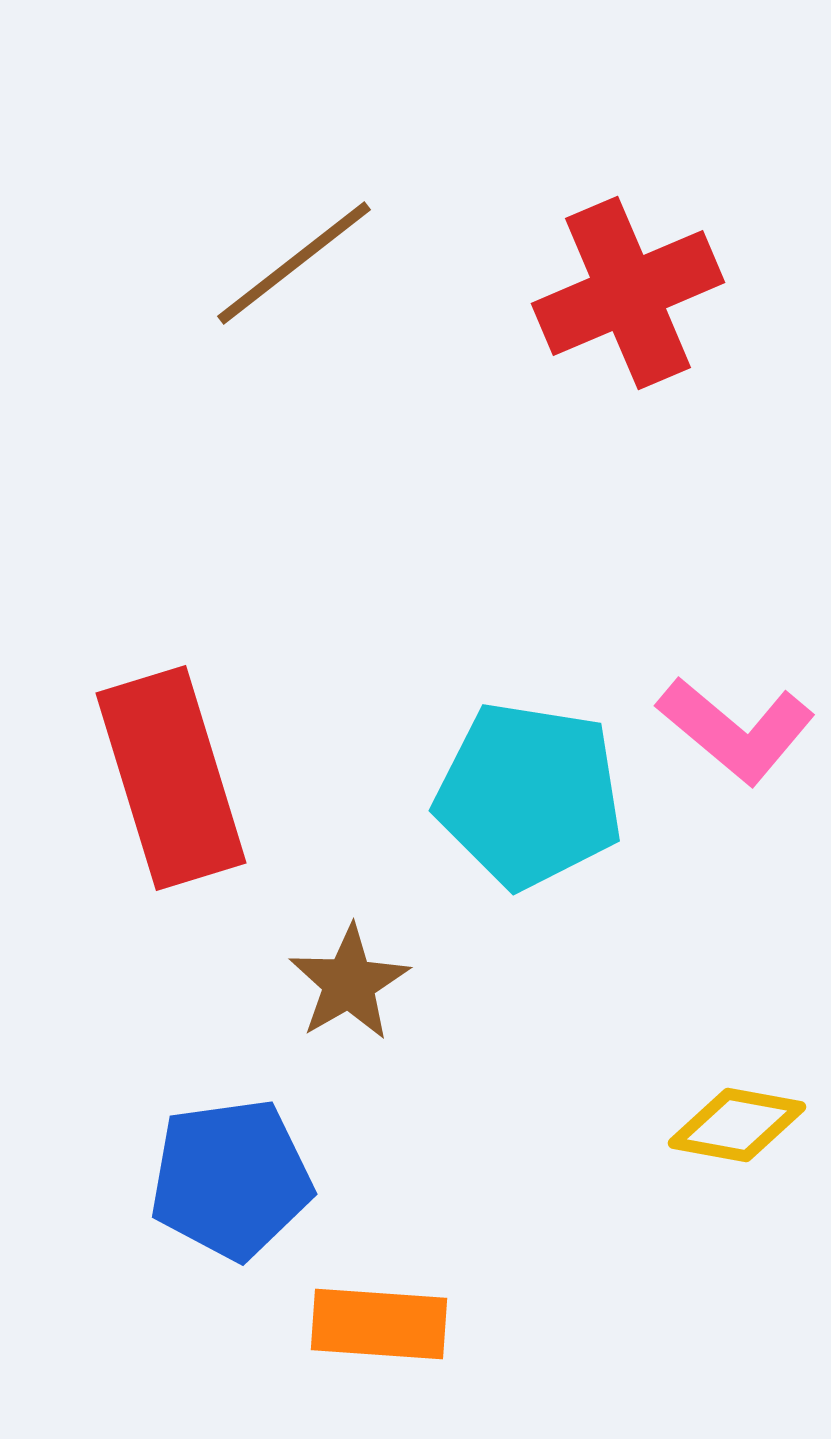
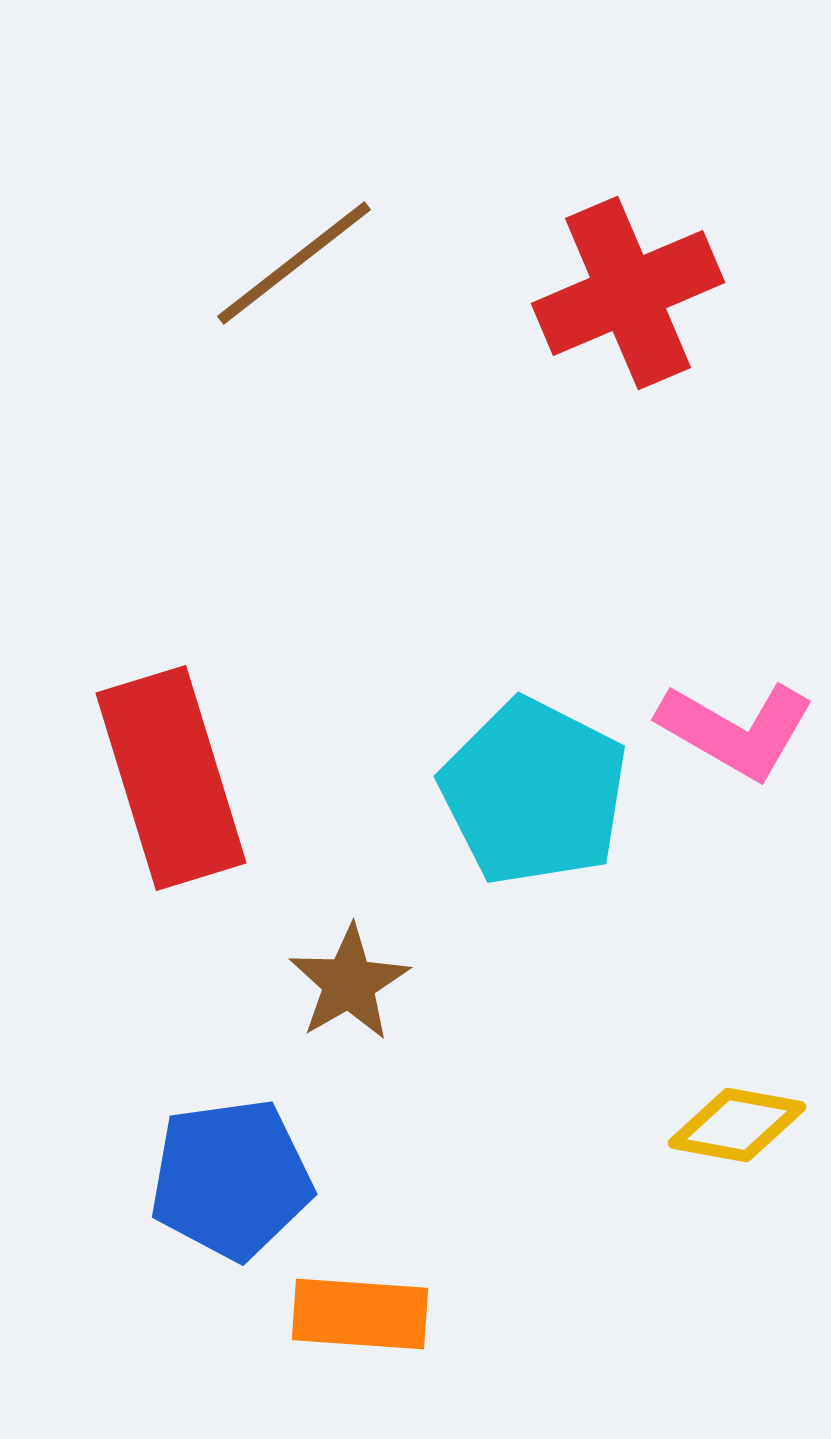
pink L-shape: rotated 10 degrees counterclockwise
cyan pentagon: moved 5 px right, 3 px up; rotated 18 degrees clockwise
orange rectangle: moved 19 px left, 10 px up
